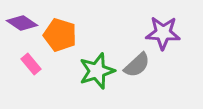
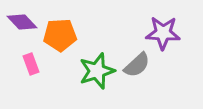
purple diamond: moved 1 px up; rotated 12 degrees clockwise
orange pentagon: rotated 20 degrees counterclockwise
pink rectangle: rotated 20 degrees clockwise
